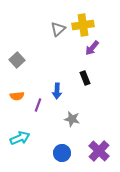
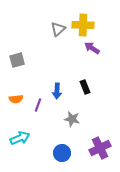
yellow cross: rotated 10 degrees clockwise
purple arrow: rotated 84 degrees clockwise
gray square: rotated 28 degrees clockwise
black rectangle: moved 9 px down
orange semicircle: moved 1 px left, 3 px down
purple cross: moved 1 px right, 3 px up; rotated 20 degrees clockwise
